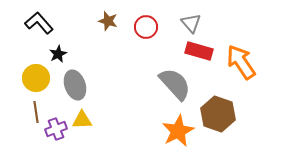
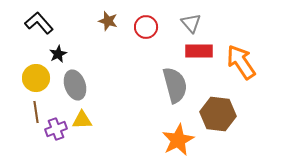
red rectangle: rotated 16 degrees counterclockwise
gray semicircle: moved 1 px down; rotated 27 degrees clockwise
brown hexagon: rotated 12 degrees counterclockwise
orange star: moved 9 px down
